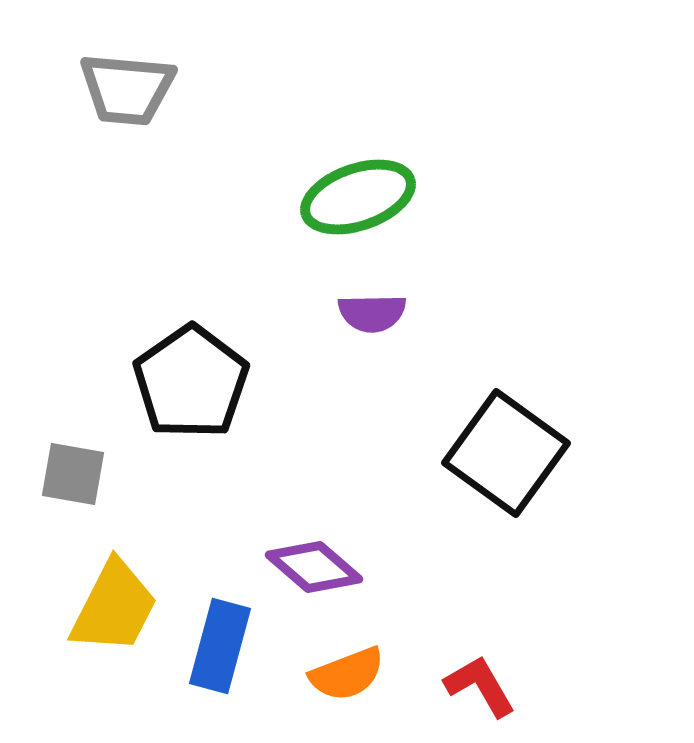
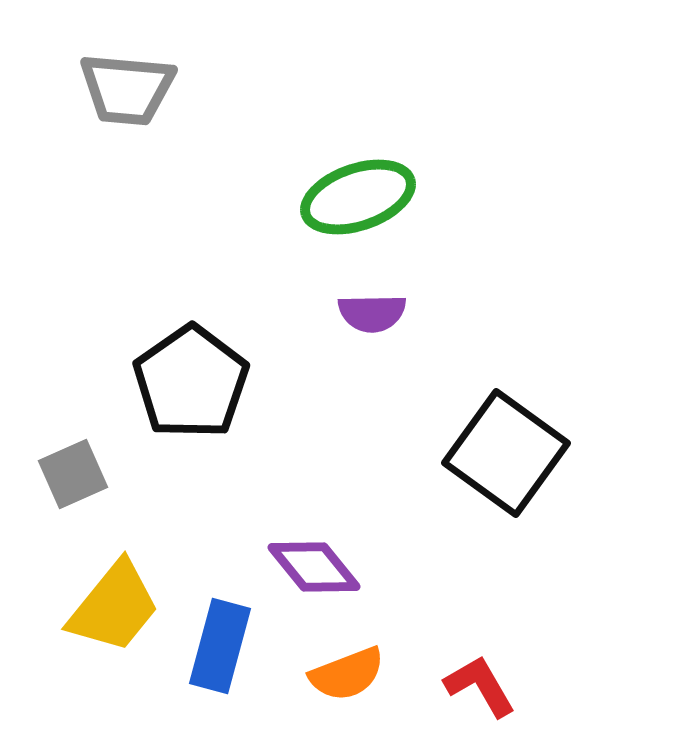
gray square: rotated 34 degrees counterclockwise
purple diamond: rotated 10 degrees clockwise
yellow trapezoid: rotated 12 degrees clockwise
